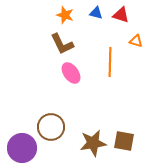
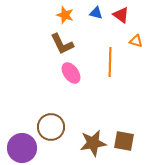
red triangle: rotated 18 degrees clockwise
